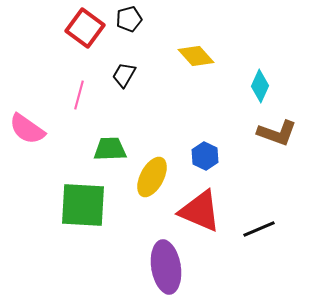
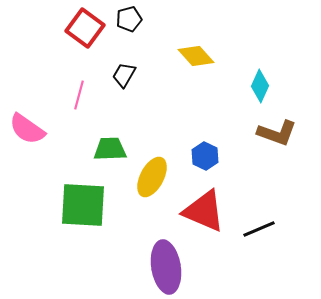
red triangle: moved 4 px right
